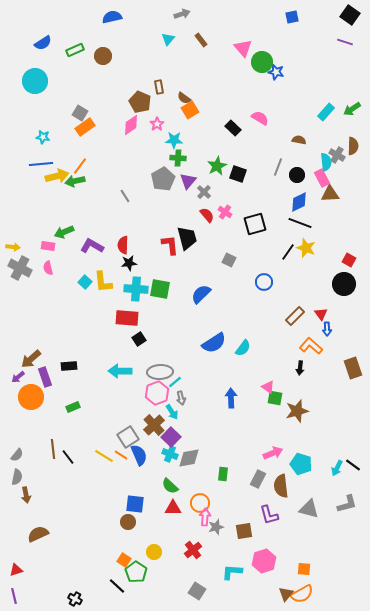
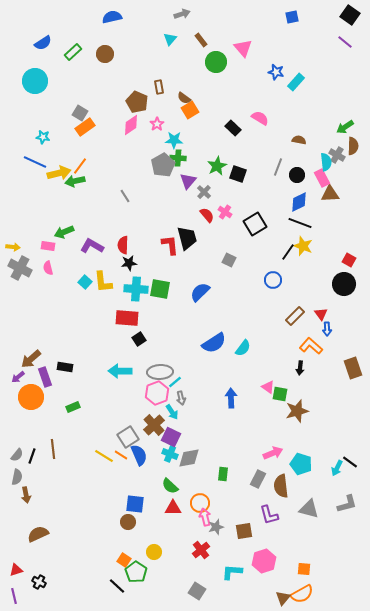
cyan triangle at (168, 39): moved 2 px right
purple line at (345, 42): rotated 21 degrees clockwise
green rectangle at (75, 50): moved 2 px left, 2 px down; rotated 18 degrees counterclockwise
brown circle at (103, 56): moved 2 px right, 2 px up
green circle at (262, 62): moved 46 px left
brown pentagon at (140, 102): moved 3 px left
green arrow at (352, 109): moved 7 px left, 18 px down
cyan rectangle at (326, 112): moved 30 px left, 30 px up
blue line at (41, 164): moved 6 px left, 2 px up; rotated 30 degrees clockwise
yellow arrow at (57, 176): moved 2 px right, 3 px up
gray pentagon at (163, 179): moved 14 px up
black square at (255, 224): rotated 15 degrees counterclockwise
yellow star at (306, 248): moved 3 px left, 2 px up
blue circle at (264, 282): moved 9 px right, 2 px up
blue semicircle at (201, 294): moved 1 px left, 2 px up
black rectangle at (69, 366): moved 4 px left, 1 px down; rotated 14 degrees clockwise
green square at (275, 398): moved 5 px right, 4 px up
purple square at (171, 437): rotated 18 degrees counterclockwise
black line at (68, 457): moved 36 px left, 1 px up; rotated 56 degrees clockwise
black line at (353, 465): moved 3 px left, 3 px up
pink arrow at (205, 517): rotated 18 degrees counterclockwise
red cross at (193, 550): moved 8 px right
brown triangle at (286, 594): moved 3 px left, 4 px down
black cross at (75, 599): moved 36 px left, 17 px up
